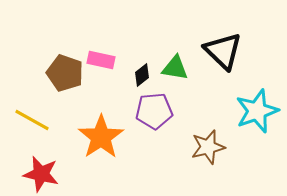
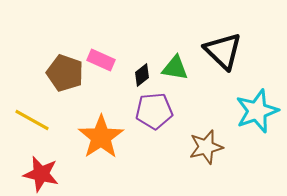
pink rectangle: rotated 12 degrees clockwise
brown star: moved 2 px left
